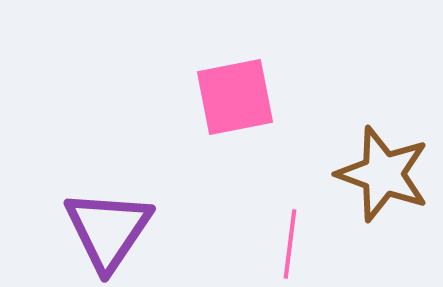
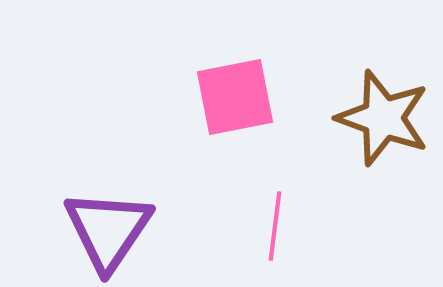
brown star: moved 56 px up
pink line: moved 15 px left, 18 px up
